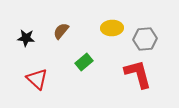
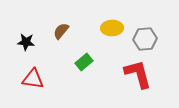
black star: moved 4 px down
red triangle: moved 4 px left; rotated 35 degrees counterclockwise
